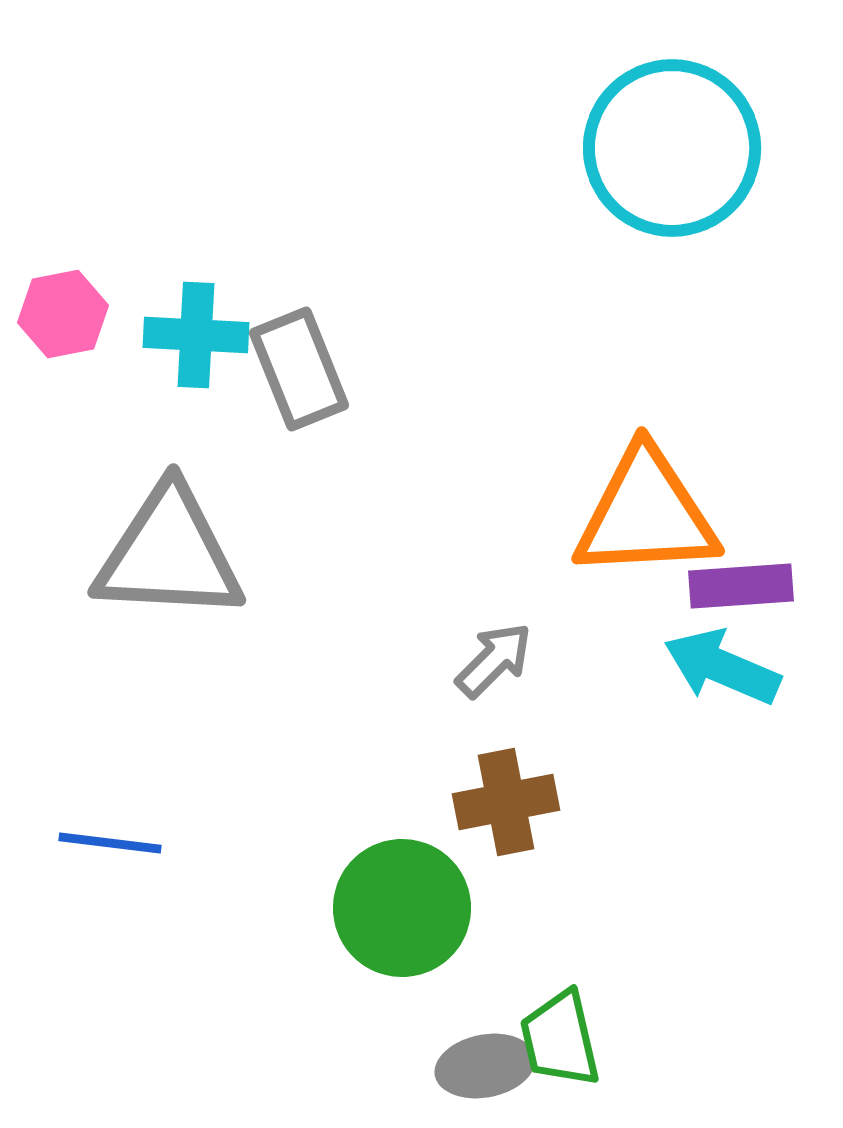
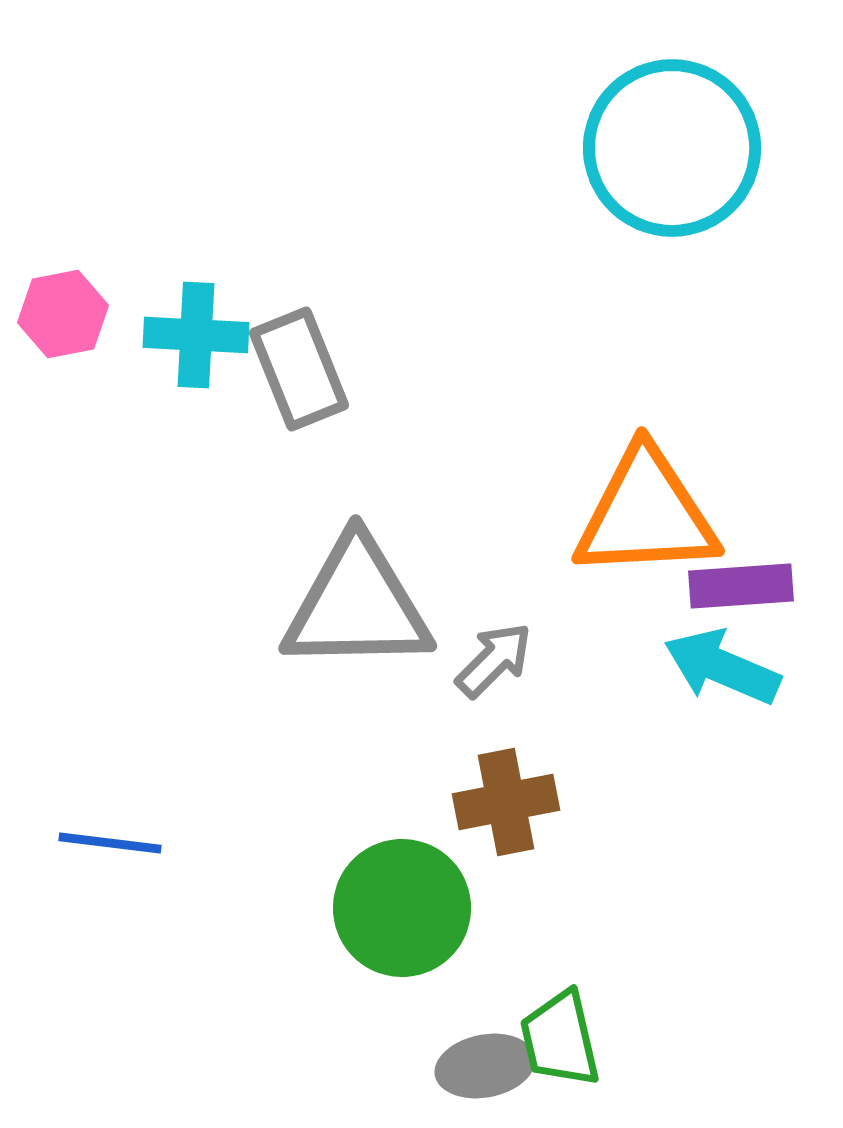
gray triangle: moved 188 px right, 51 px down; rotated 4 degrees counterclockwise
